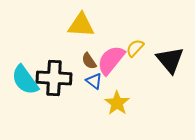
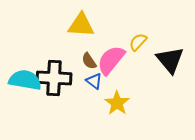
yellow semicircle: moved 3 px right, 6 px up
cyan semicircle: rotated 136 degrees clockwise
